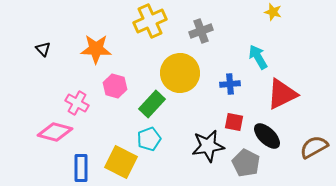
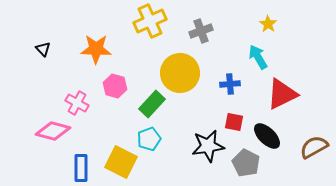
yellow star: moved 5 px left, 12 px down; rotated 18 degrees clockwise
pink diamond: moved 2 px left, 1 px up
